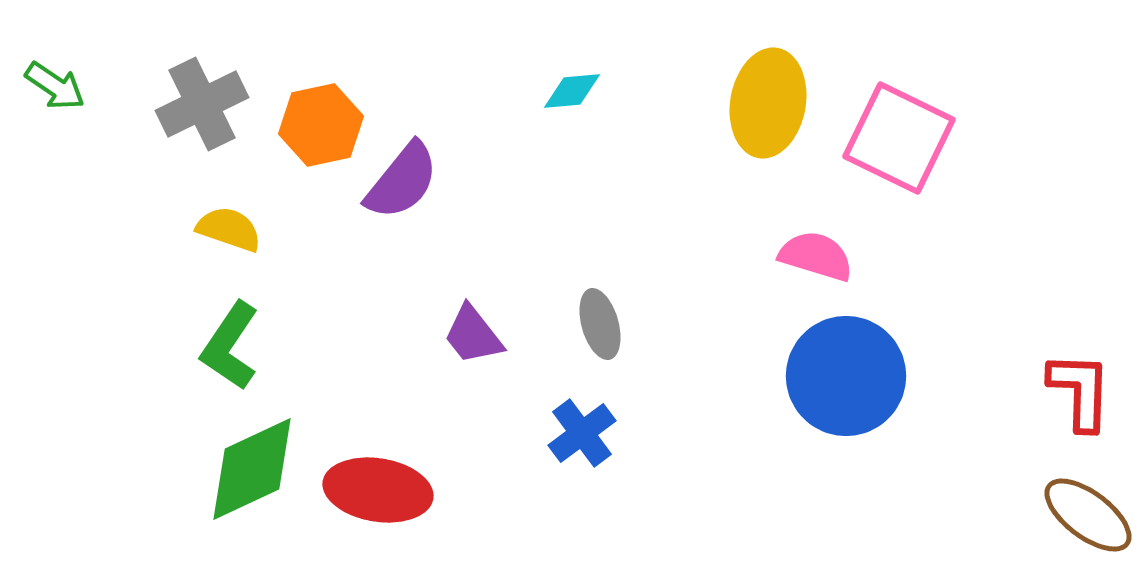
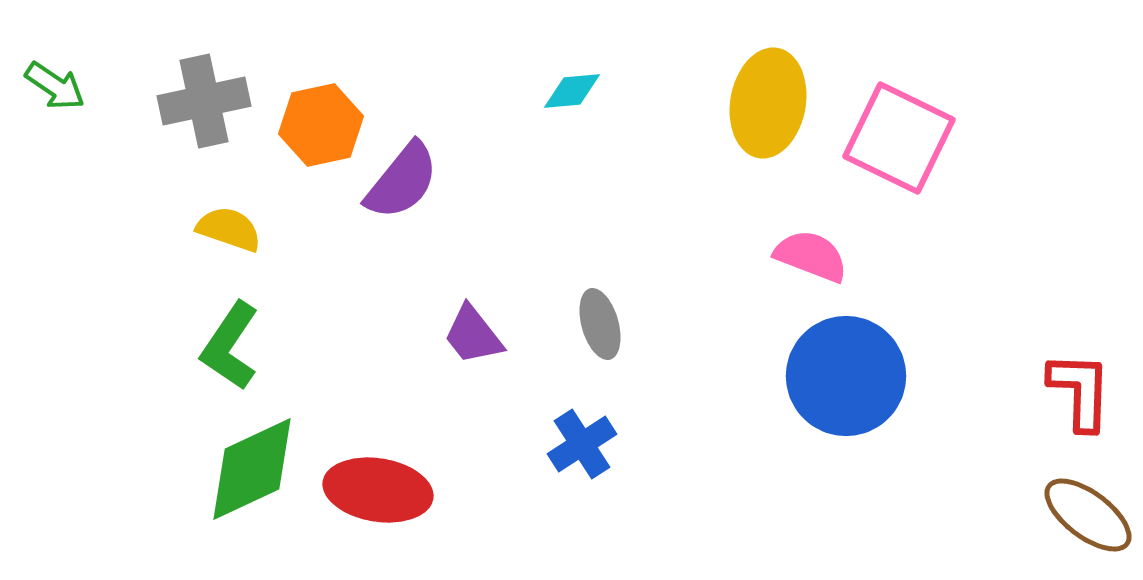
gray cross: moved 2 px right, 3 px up; rotated 14 degrees clockwise
pink semicircle: moved 5 px left; rotated 4 degrees clockwise
blue cross: moved 11 px down; rotated 4 degrees clockwise
